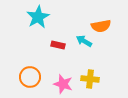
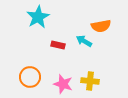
yellow cross: moved 2 px down
